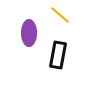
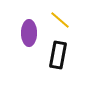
yellow line: moved 5 px down
